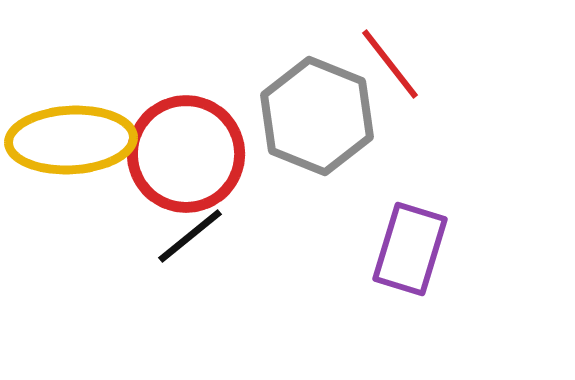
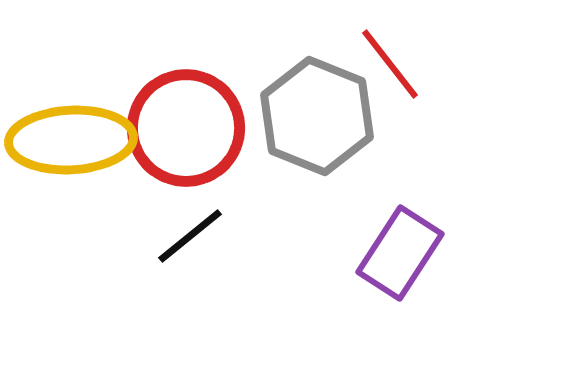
red circle: moved 26 px up
purple rectangle: moved 10 px left, 4 px down; rotated 16 degrees clockwise
